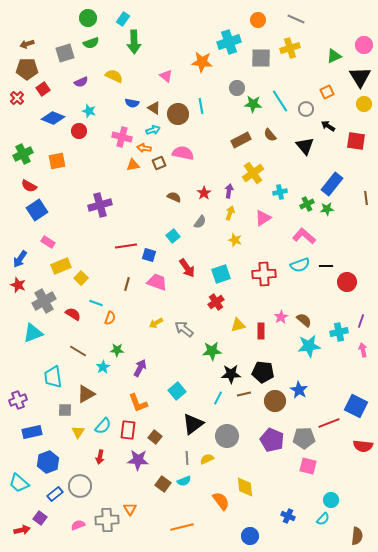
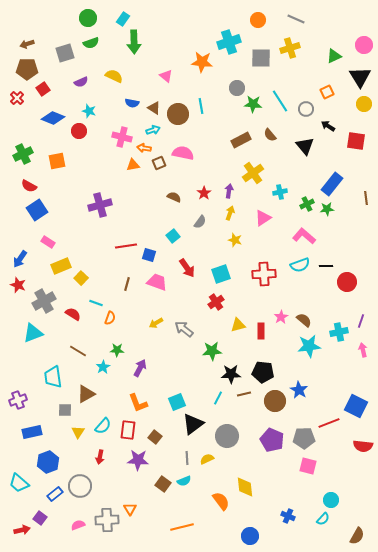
cyan square at (177, 391): moved 11 px down; rotated 18 degrees clockwise
brown semicircle at (357, 536): rotated 24 degrees clockwise
